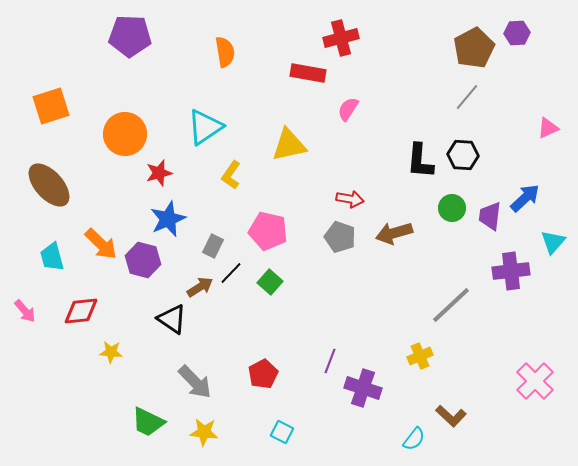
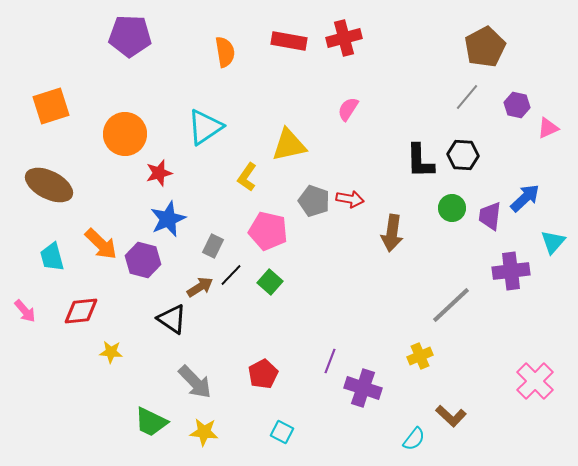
purple hexagon at (517, 33): moved 72 px down; rotated 15 degrees clockwise
red cross at (341, 38): moved 3 px right
brown pentagon at (474, 48): moved 11 px right, 1 px up
red rectangle at (308, 73): moved 19 px left, 32 px up
black L-shape at (420, 161): rotated 6 degrees counterclockwise
yellow L-shape at (231, 175): moved 16 px right, 2 px down
brown ellipse at (49, 185): rotated 21 degrees counterclockwise
brown arrow at (394, 233): moved 2 px left; rotated 66 degrees counterclockwise
gray pentagon at (340, 237): moved 26 px left, 36 px up
black line at (231, 273): moved 2 px down
green trapezoid at (148, 422): moved 3 px right
